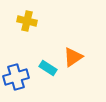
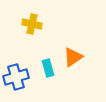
yellow cross: moved 5 px right, 3 px down
cyan rectangle: rotated 42 degrees clockwise
